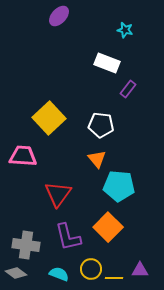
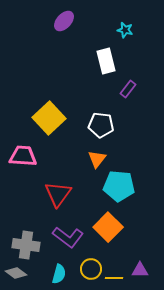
purple ellipse: moved 5 px right, 5 px down
white rectangle: moved 1 px left, 2 px up; rotated 55 degrees clockwise
orange triangle: rotated 18 degrees clockwise
purple L-shape: rotated 40 degrees counterclockwise
cyan semicircle: rotated 84 degrees clockwise
